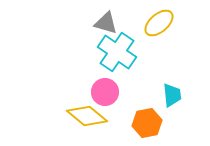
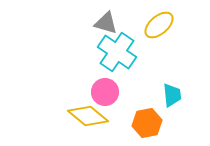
yellow ellipse: moved 2 px down
yellow diamond: moved 1 px right
